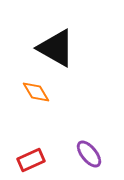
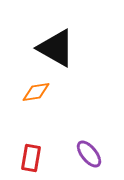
orange diamond: rotated 68 degrees counterclockwise
red rectangle: moved 2 px up; rotated 56 degrees counterclockwise
